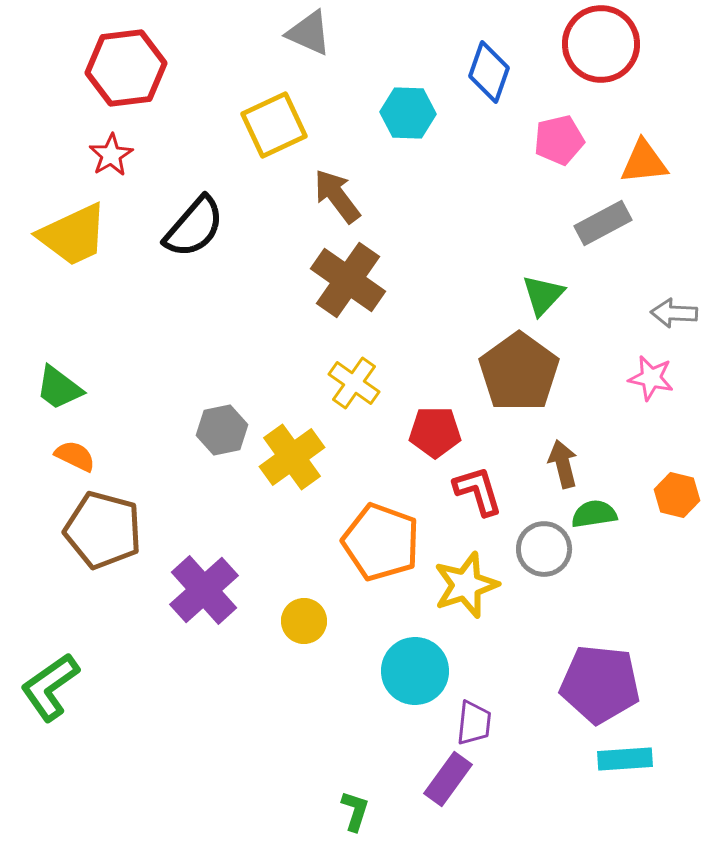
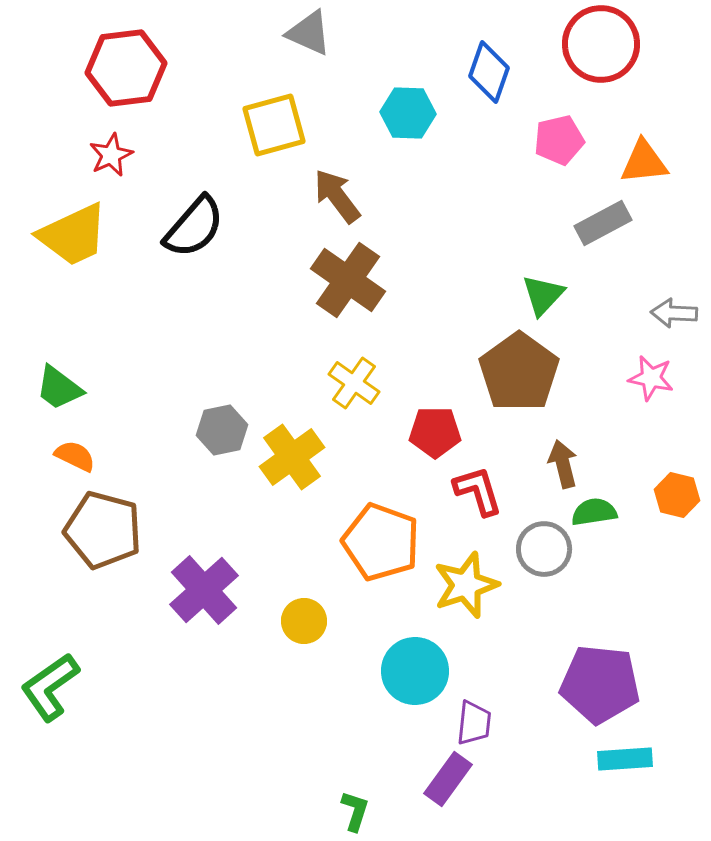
yellow square at (274, 125): rotated 10 degrees clockwise
red star at (111, 155): rotated 6 degrees clockwise
green semicircle at (594, 514): moved 2 px up
